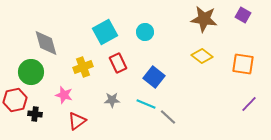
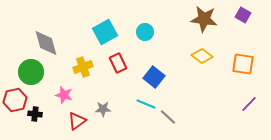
gray star: moved 9 px left, 9 px down
